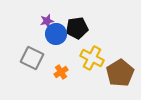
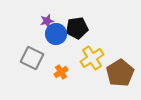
yellow cross: rotated 30 degrees clockwise
